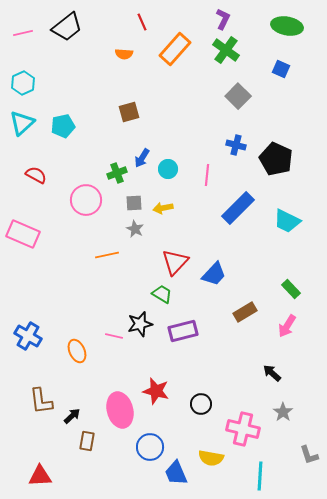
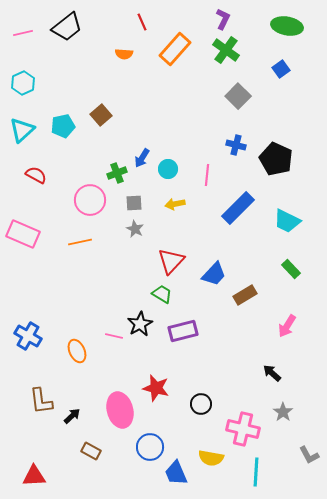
blue square at (281, 69): rotated 30 degrees clockwise
brown square at (129, 112): moved 28 px left, 3 px down; rotated 25 degrees counterclockwise
cyan triangle at (22, 123): moved 7 px down
pink circle at (86, 200): moved 4 px right
yellow arrow at (163, 208): moved 12 px right, 4 px up
orange line at (107, 255): moved 27 px left, 13 px up
red triangle at (175, 262): moved 4 px left, 1 px up
green rectangle at (291, 289): moved 20 px up
brown rectangle at (245, 312): moved 17 px up
black star at (140, 324): rotated 15 degrees counterclockwise
red star at (156, 391): moved 3 px up
brown rectangle at (87, 441): moved 4 px right, 10 px down; rotated 72 degrees counterclockwise
gray L-shape at (309, 455): rotated 10 degrees counterclockwise
red triangle at (40, 476): moved 6 px left
cyan line at (260, 476): moved 4 px left, 4 px up
